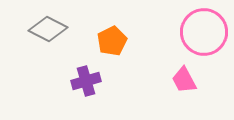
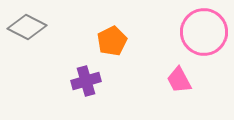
gray diamond: moved 21 px left, 2 px up
pink trapezoid: moved 5 px left
